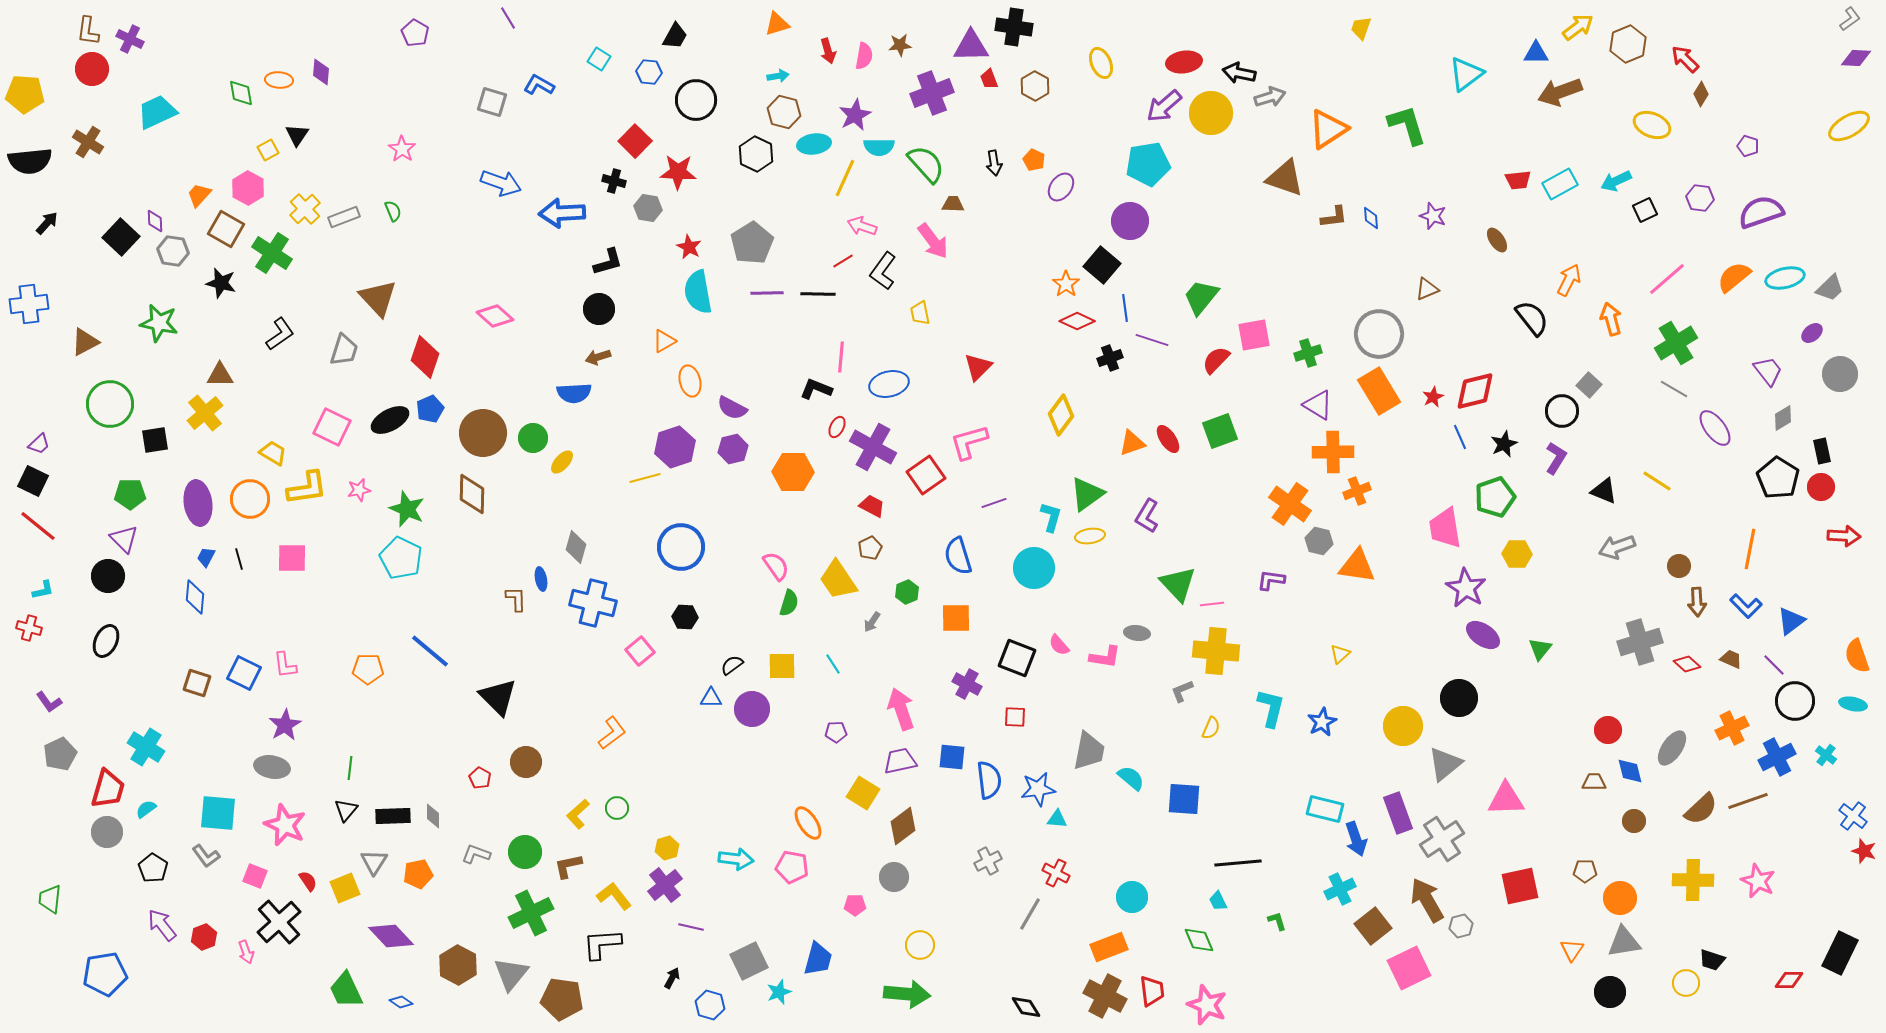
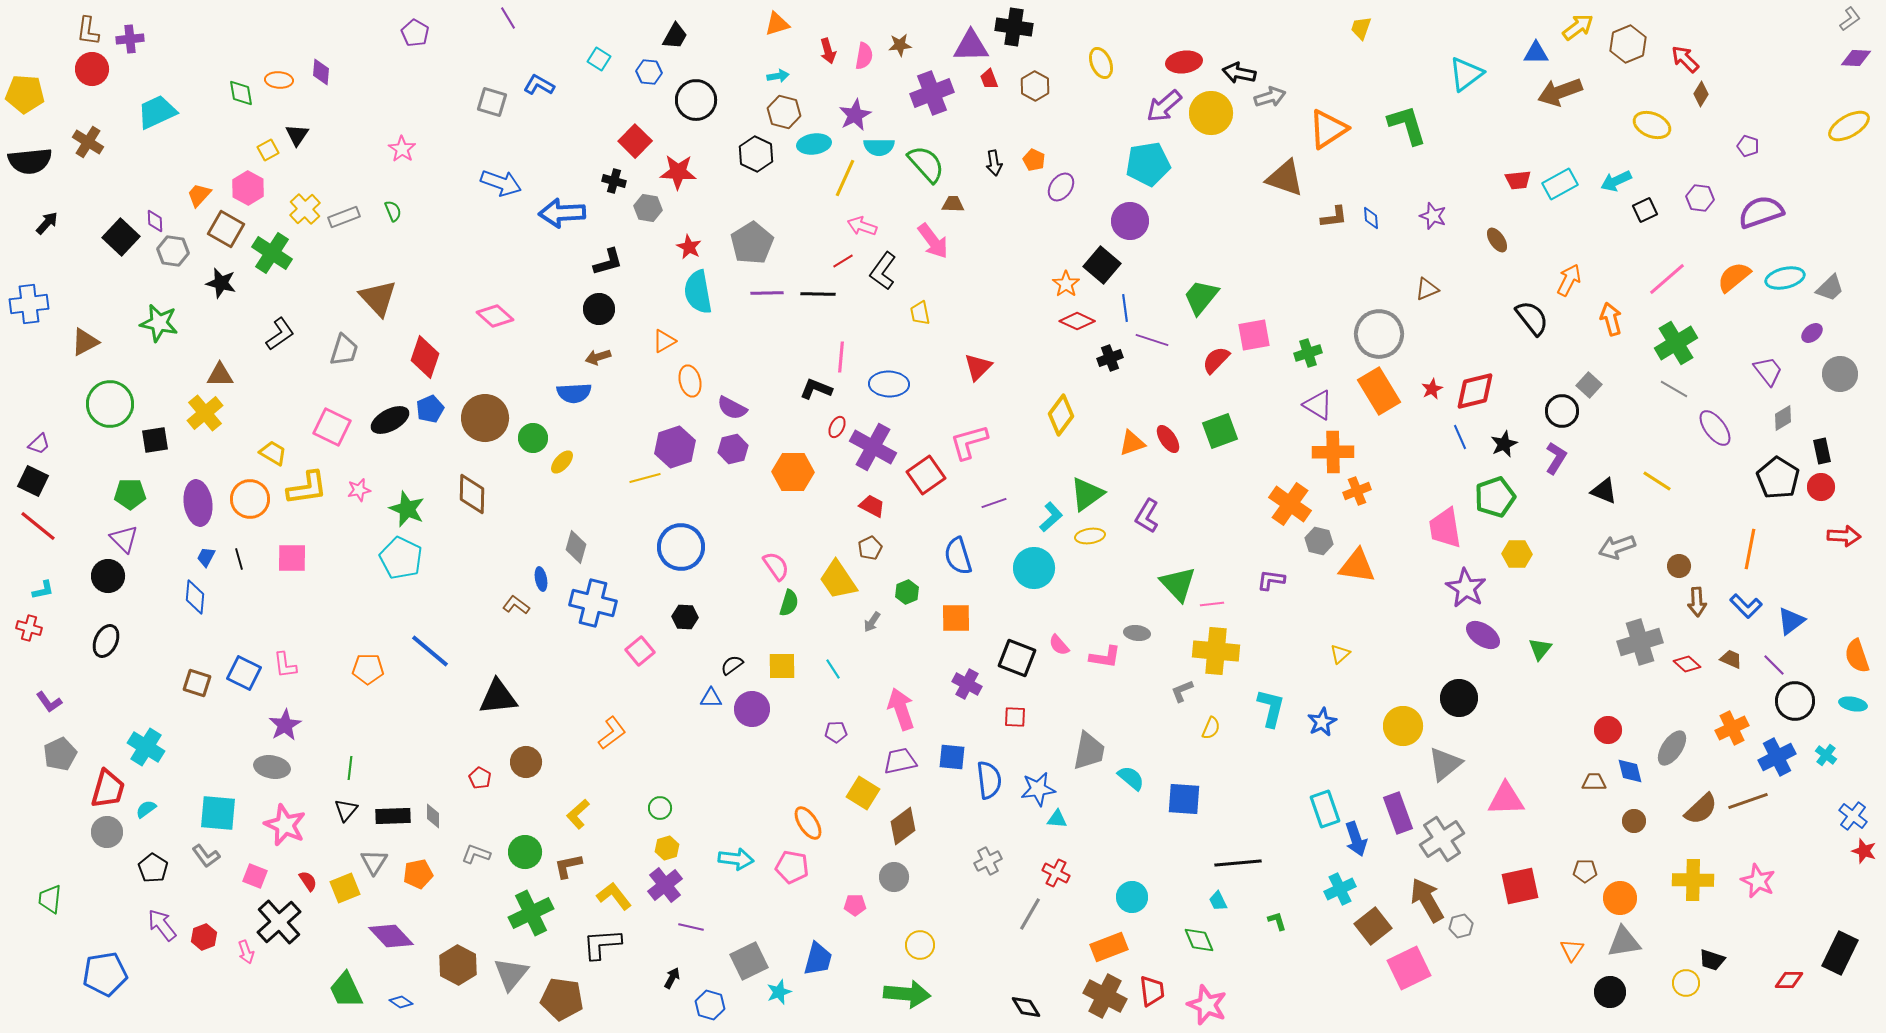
purple cross at (130, 39): rotated 32 degrees counterclockwise
blue ellipse at (889, 384): rotated 15 degrees clockwise
red star at (1433, 397): moved 1 px left, 8 px up
brown circle at (483, 433): moved 2 px right, 15 px up
cyan L-shape at (1051, 517): rotated 32 degrees clockwise
brown L-shape at (516, 599): moved 6 px down; rotated 52 degrees counterclockwise
cyan line at (833, 664): moved 5 px down
black triangle at (498, 697): rotated 51 degrees counterclockwise
green circle at (617, 808): moved 43 px right
cyan rectangle at (1325, 809): rotated 57 degrees clockwise
